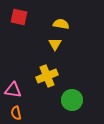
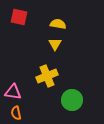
yellow semicircle: moved 3 px left
pink triangle: moved 2 px down
